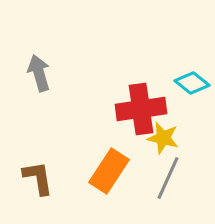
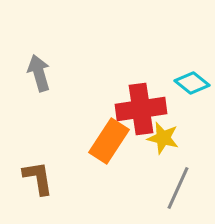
orange rectangle: moved 30 px up
gray line: moved 10 px right, 10 px down
